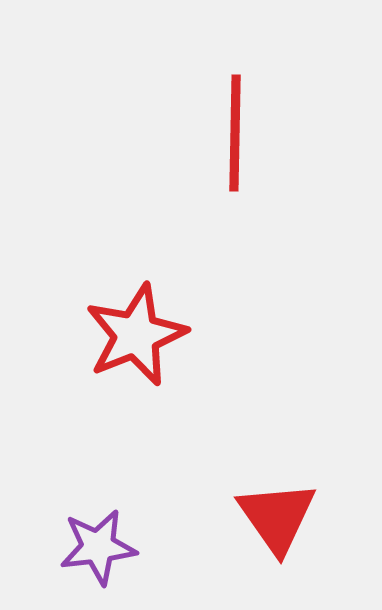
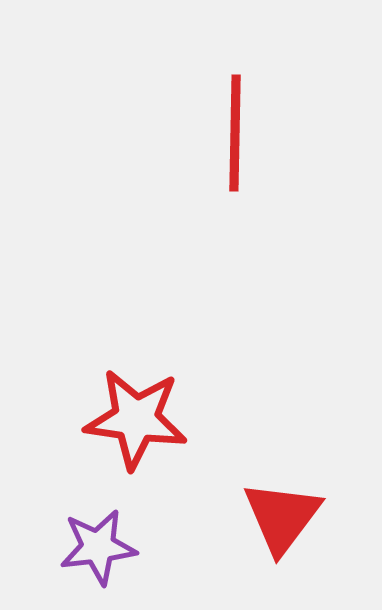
red star: moved 84 px down; rotated 30 degrees clockwise
red triangle: moved 5 px right; rotated 12 degrees clockwise
